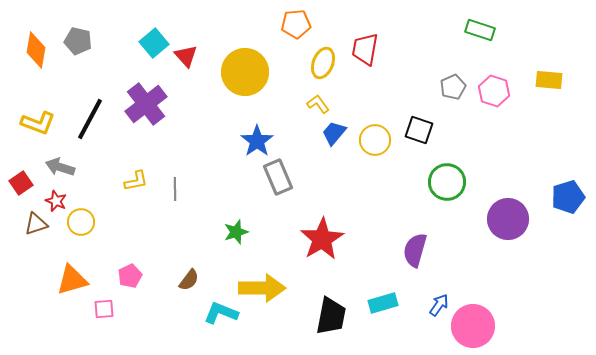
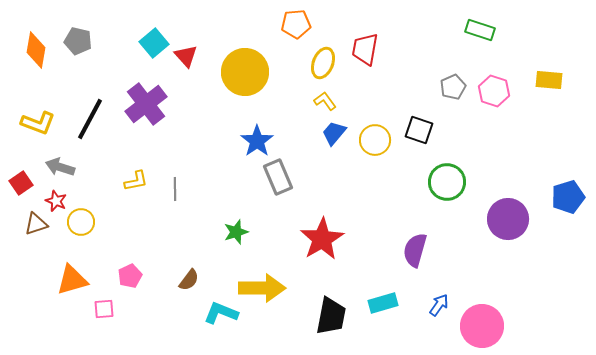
yellow L-shape at (318, 104): moved 7 px right, 3 px up
pink circle at (473, 326): moved 9 px right
